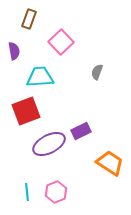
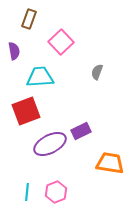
purple ellipse: moved 1 px right
orange trapezoid: rotated 24 degrees counterclockwise
cyan line: rotated 12 degrees clockwise
